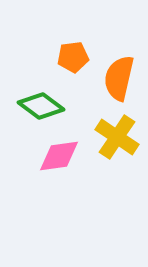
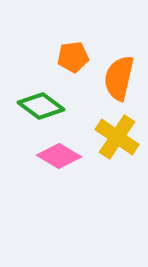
pink diamond: rotated 39 degrees clockwise
